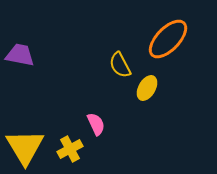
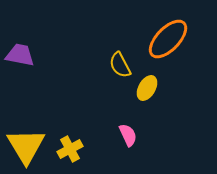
pink semicircle: moved 32 px right, 11 px down
yellow triangle: moved 1 px right, 1 px up
